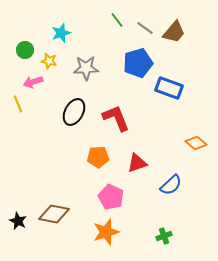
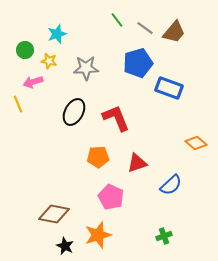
cyan star: moved 4 px left, 1 px down
black star: moved 47 px right, 25 px down
orange star: moved 8 px left, 3 px down
